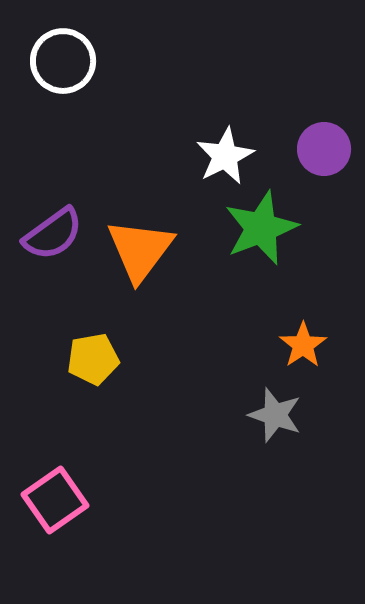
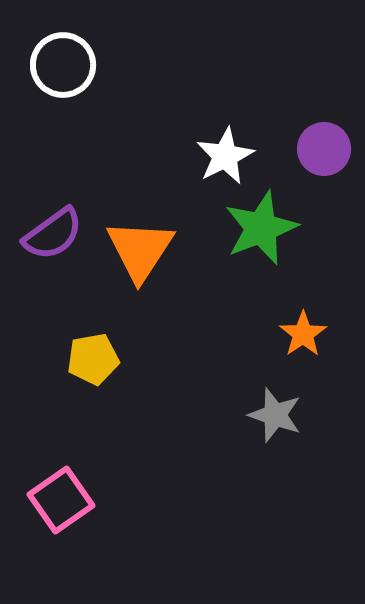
white circle: moved 4 px down
orange triangle: rotated 4 degrees counterclockwise
orange star: moved 11 px up
pink square: moved 6 px right
